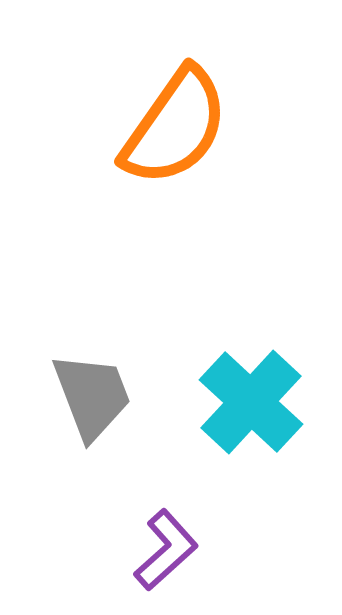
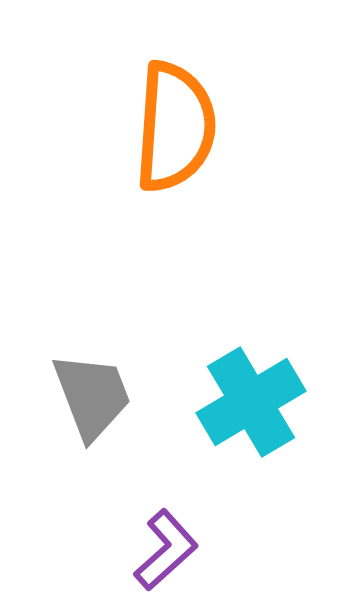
orange semicircle: rotated 31 degrees counterclockwise
cyan cross: rotated 16 degrees clockwise
